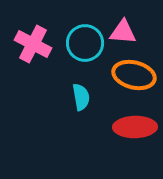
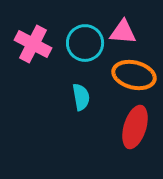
red ellipse: rotated 72 degrees counterclockwise
